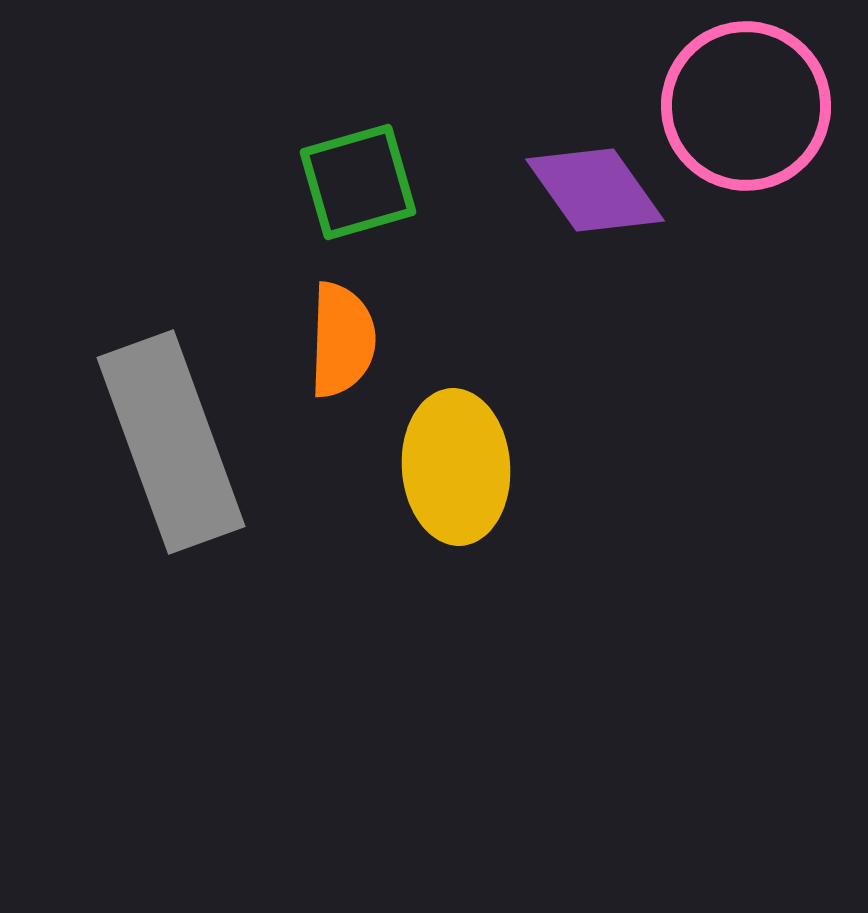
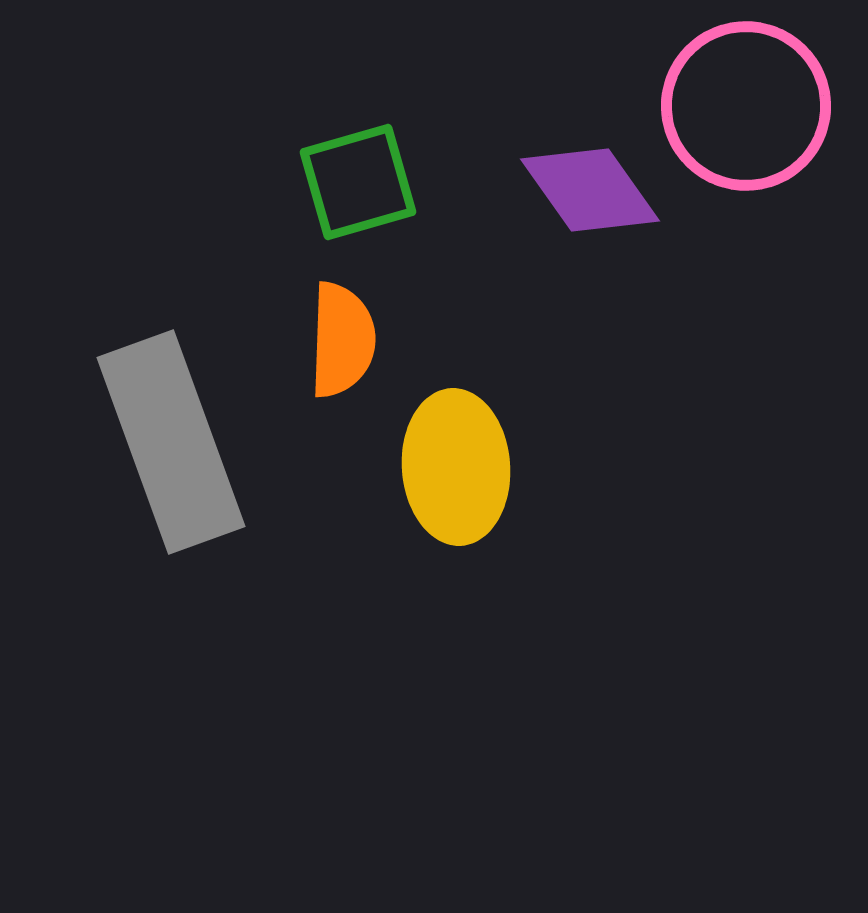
purple diamond: moved 5 px left
